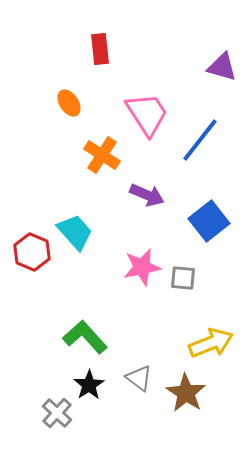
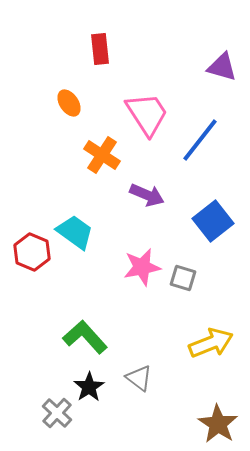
blue square: moved 4 px right
cyan trapezoid: rotated 12 degrees counterclockwise
gray square: rotated 12 degrees clockwise
black star: moved 2 px down
brown star: moved 32 px right, 31 px down
